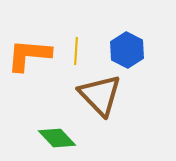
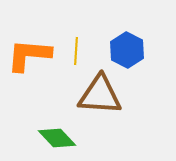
brown triangle: rotated 42 degrees counterclockwise
